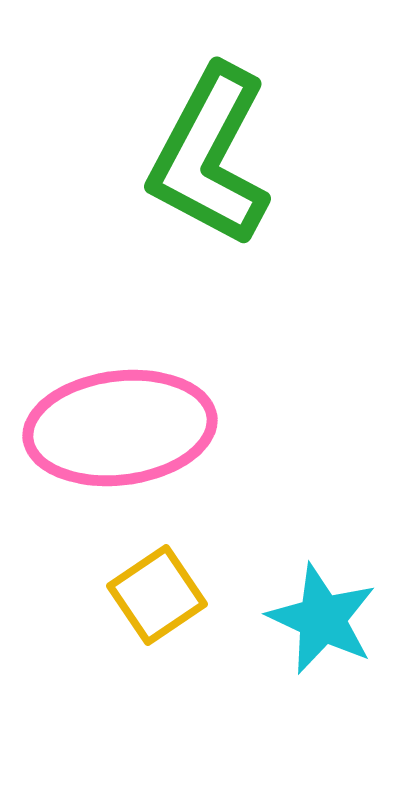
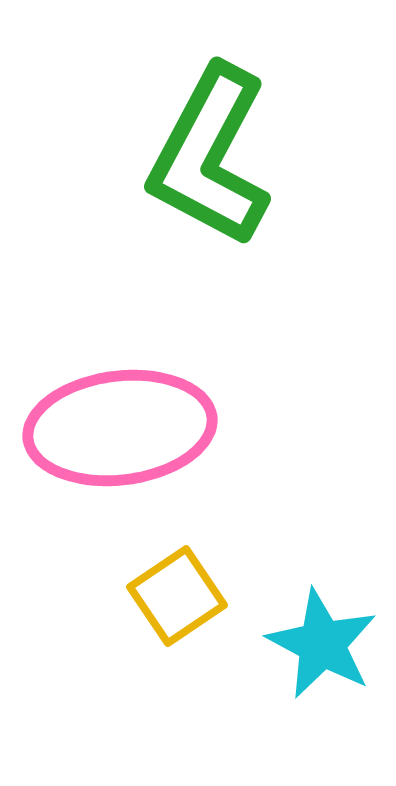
yellow square: moved 20 px right, 1 px down
cyan star: moved 25 px down; rotated 3 degrees clockwise
